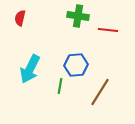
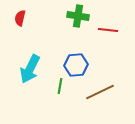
brown line: rotated 32 degrees clockwise
